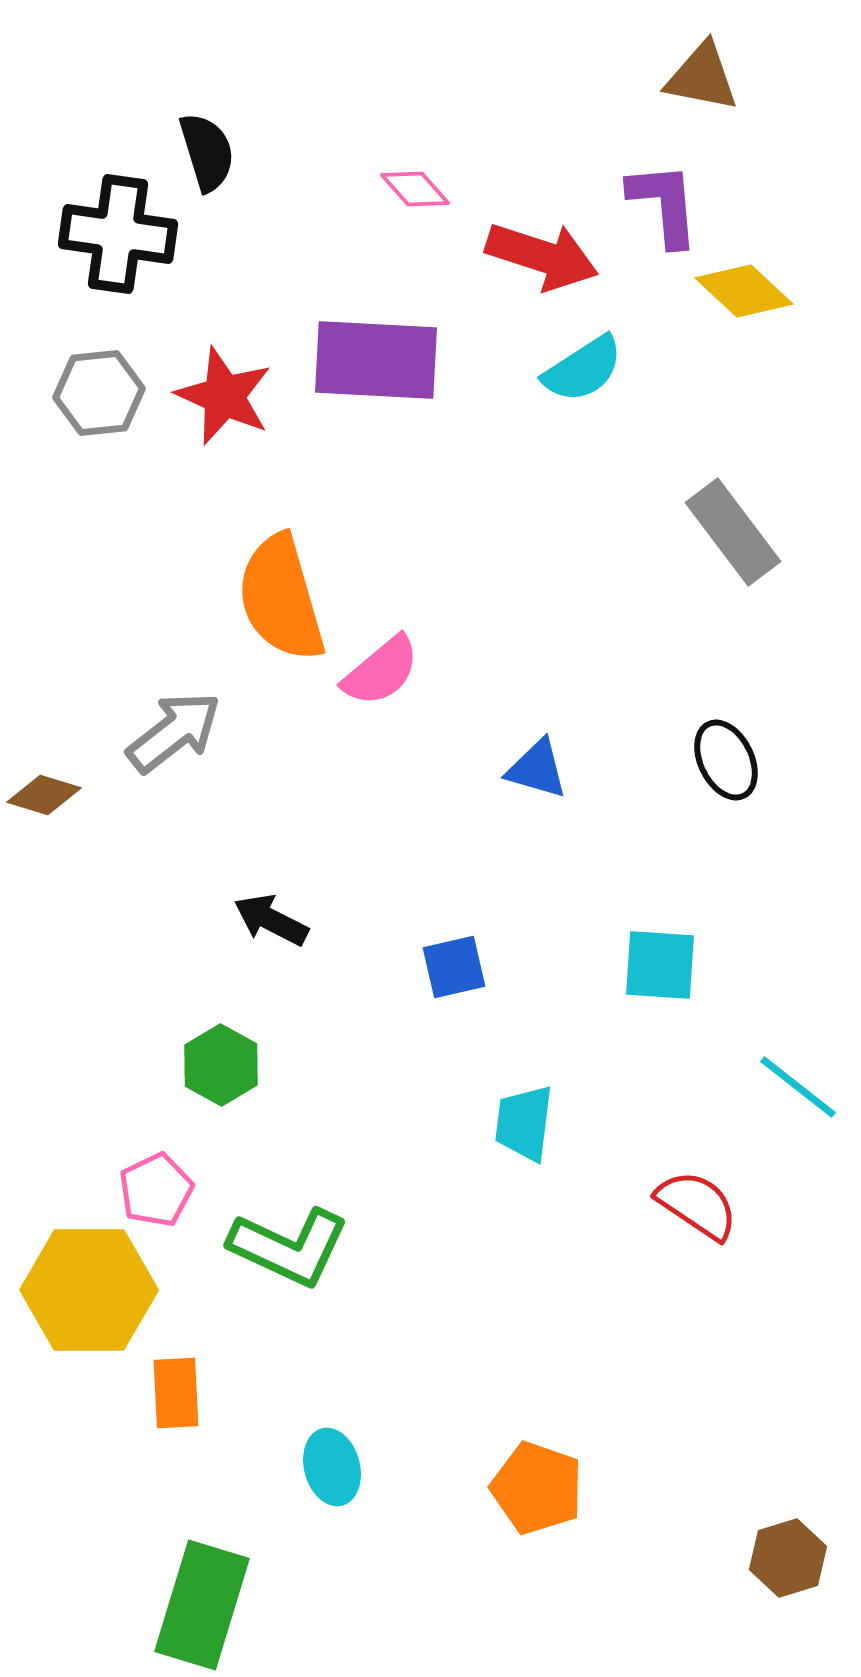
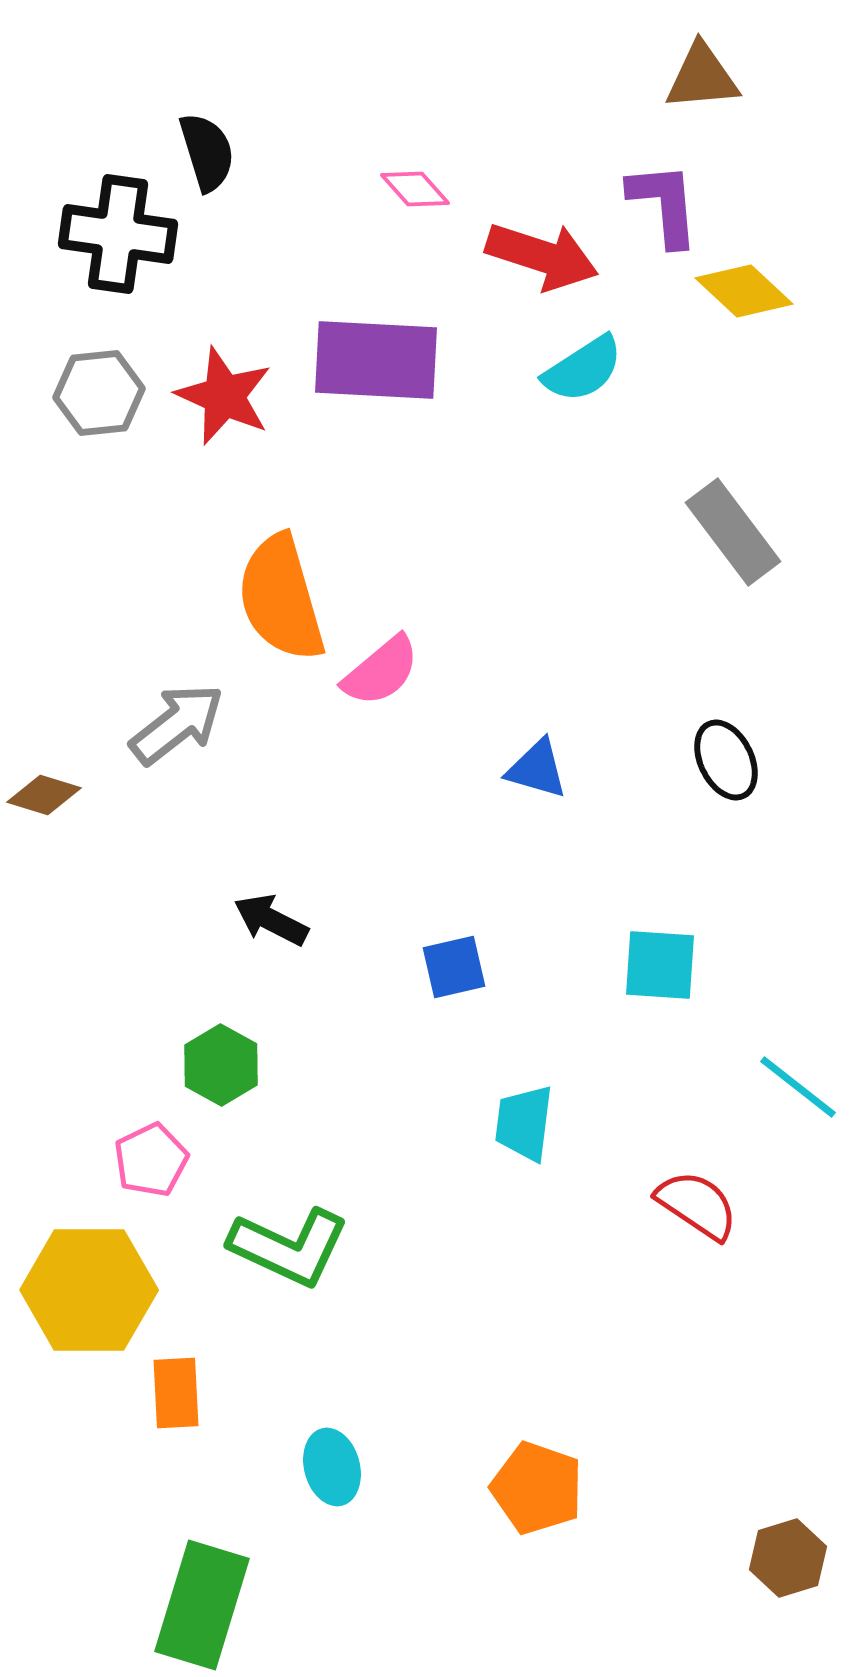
brown triangle: rotated 16 degrees counterclockwise
gray arrow: moved 3 px right, 8 px up
pink pentagon: moved 5 px left, 30 px up
